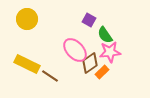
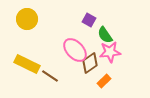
orange rectangle: moved 2 px right, 9 px down
